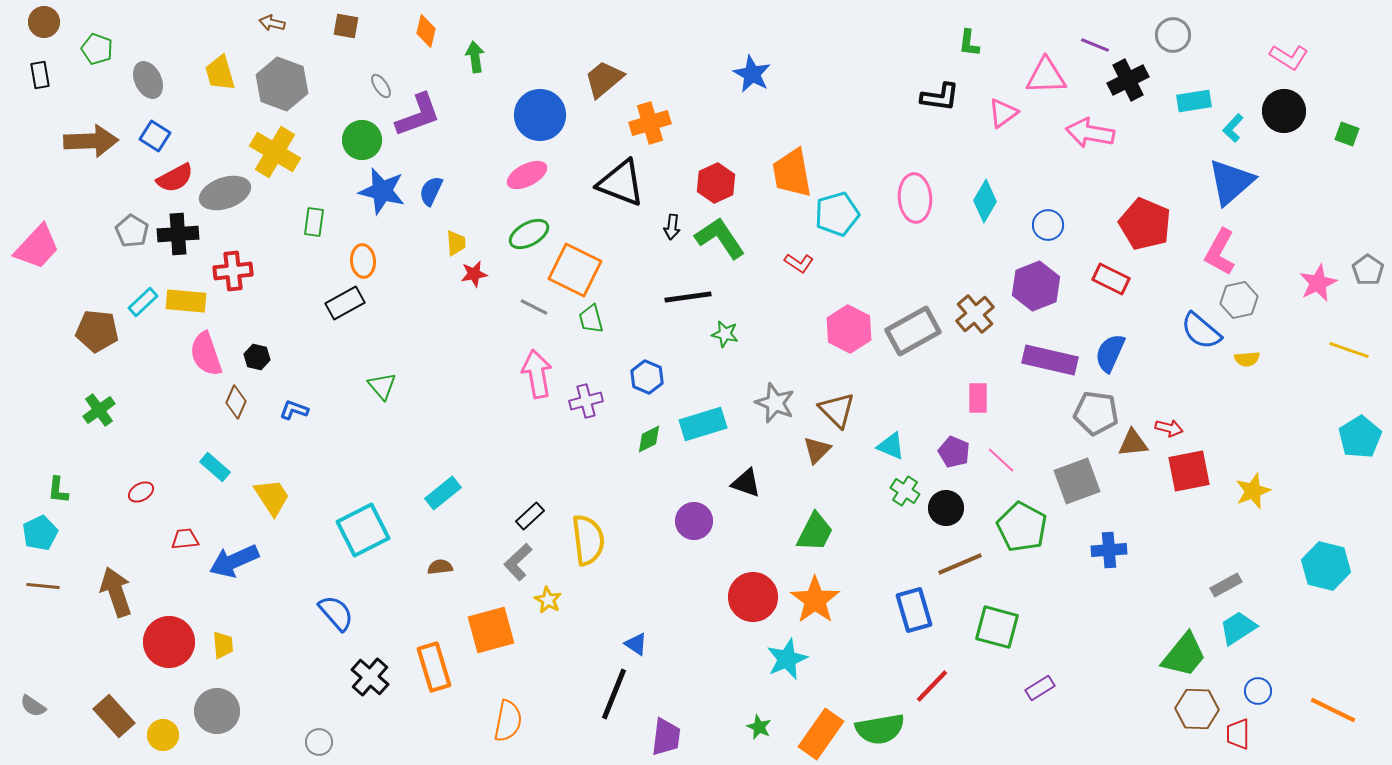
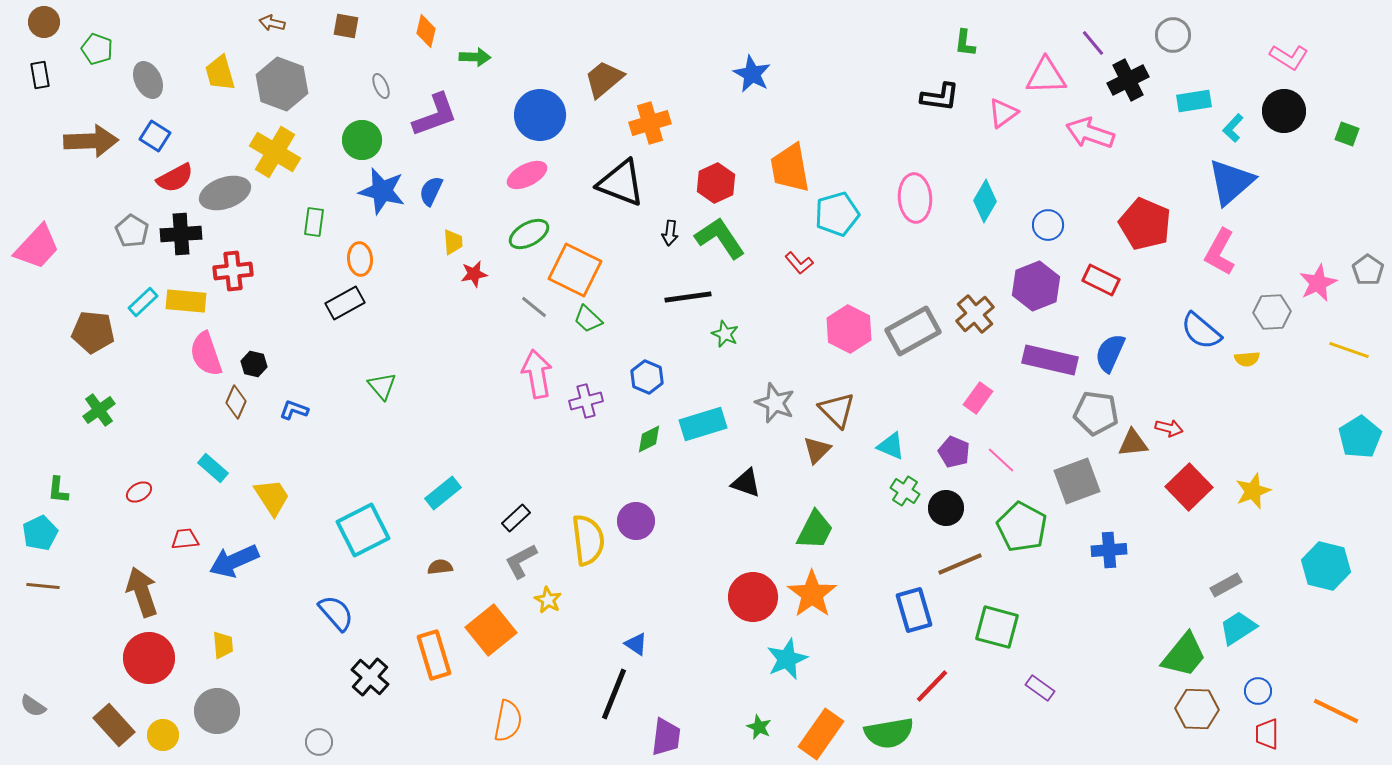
green L-shape at (969, 43): moved 4 px left
purple line at (1095, 45): moved 2 px left, 2 px up; rotated 28 degrees clockwise
green arrow at (475, 57): rotated 100 degrees clockwise
gray ellipse at (381, 86): rotated 10 degrees clockwise
purple L-shape at (418, 115): moved 17 px right
pink arrow at (1090, 133): rotated 9 degrees clockwise
orange trapezoid at (792, 173): moved 2 px left, 5 px up
black arrow at (672, 227): moved 2 px left, 6 px down
black cross at (178, 234): moved 3 px right
yellow trapezoid at (456, 243): moved 3 px left, 1 px up
orange ellipse at (363, 261): moved 3 px left, 2 px up
red L-shape at (799, 263): rotated 16 degrees clockwise
red rectangle at (1111, 279): moved 10 px left, 1 px down
gray hexagon at (1239, 300): moved 33 px right, 12 px down; rotated 9 degrees clockwise
gray line at (534, 307): rotated 12 degrees clockwise
green trapezoid at (591, 319): moved 3 px left; rotated 32 degrees counterclockwise
brown pentagon at (97, 331): moved 4 px left, 1 px down
green star at (725, 334): rotated 12 degrees clockwise
black hexagon at (257, 357): moved 3 px left, 7 px down
pink rectangle at (978, 398): rotated 36 degrees clockwise
cyan rectangle at (215, 467): moved 2 px left, 1 px down
red square at (1189, 471): moved 16 px down; rotated 33 degrees counterclockwise
red ellipse at (141, 492): moved 2 px left
black rectangle at (530, 516): moved 14 px left, 2 px down
purple circle at (694, 521): moved 58 px left
green trapezoid at (815, 532): moved 2 px up
gray L-shape at (518, 562): moved 3 px right, 1 px up; rotated 15 degrees clockwise
brown arrow at (116, 592): moved 26 px right
orange star at (815, 600): moved 3 px left, 6 px up
orange square at (491, 630): rotated 24 degrees counterclockwise
red circle at (169, 642): moved 20 px left, 16 px down
orange rectangle at (434, 667): moved 12 px up
purple rectangle at (1040, 688): rotated 68 degrees clockwise
orange line at (1333, 710): moved 3 px right, 1 px down
brown rectangle at (114, 716): moved 9 px down
green semicircle at (880, 729): moved 9 px right, 4 px down
red trapezoid at (1238, 734): moved 29 px right
